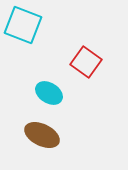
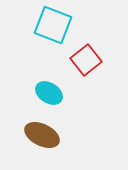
cyan square: moved 30 px right
red square: moved 2 px up; rotated 16 degrees clockwise
